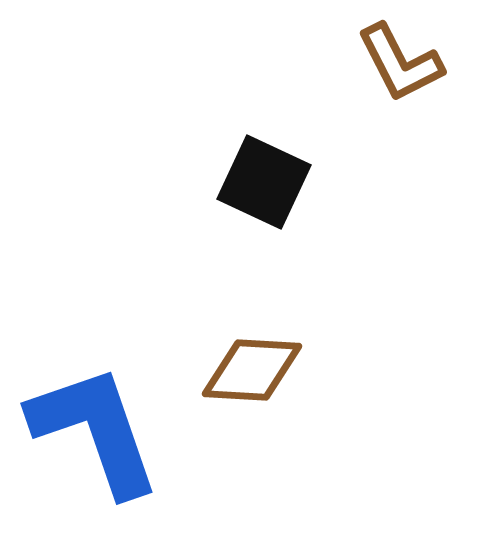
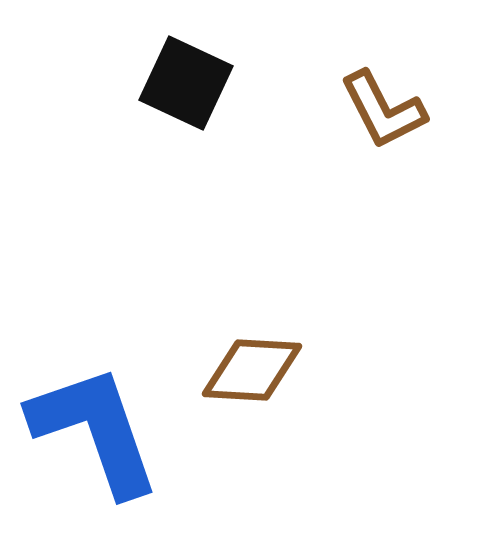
brown L-shape: moved 17 px left, 47 px down
black square: moved 78 px left, 99 px up
